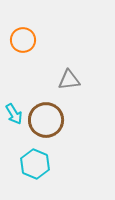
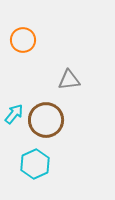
cyan arrow: rotated 110 degrees counterclockwise
cyan hexagon: rotated 12 degrees clockwise
